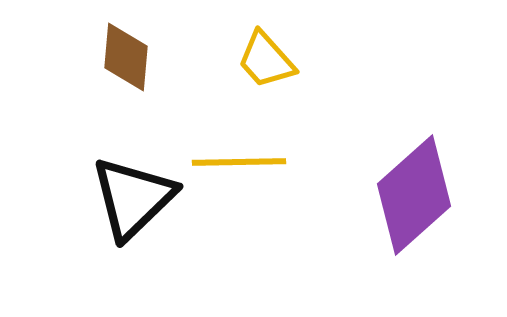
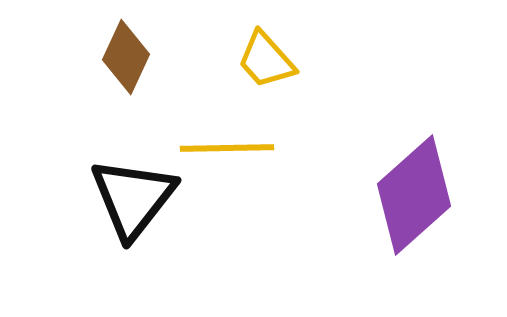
brown diamond: rotated 20 degrees clockwise
yellow line: moved 12 px left, 14 px up
black triangle: rotated 8 degrees counterclockwise
